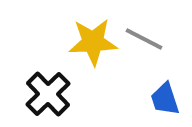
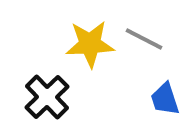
yellow star: moved 3 px left, 2 px down
black cross: moved 1 px left, 3 px down
